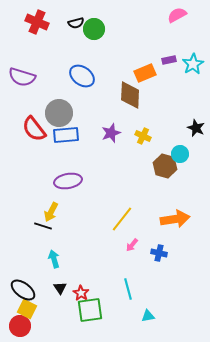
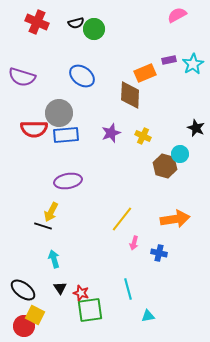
red semicircle: rotated 52 degrees counterclockwise
pink arrow: moved 2 px right, 2 px up; rotated 24 degrees counterclockwise
red star: rotated 14 degrees counterclockwise
yellow square: moved 8 px right, 6 px down
red circle: moved 4 px right
